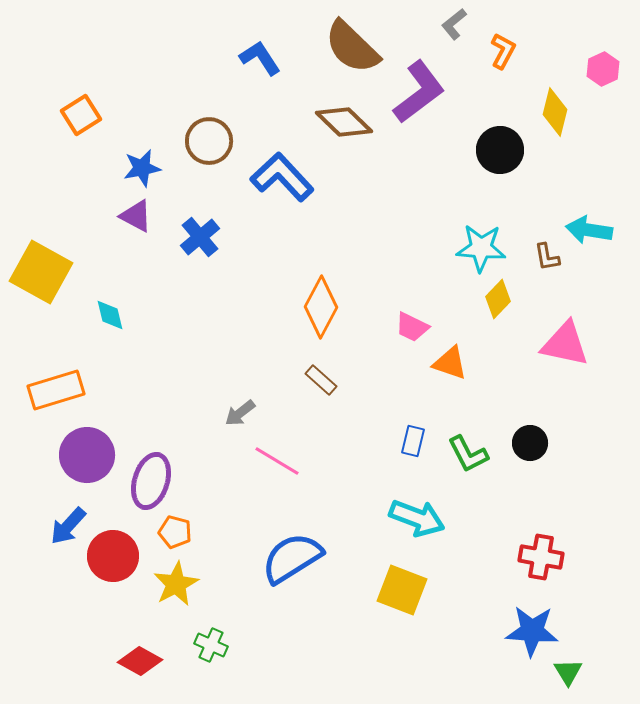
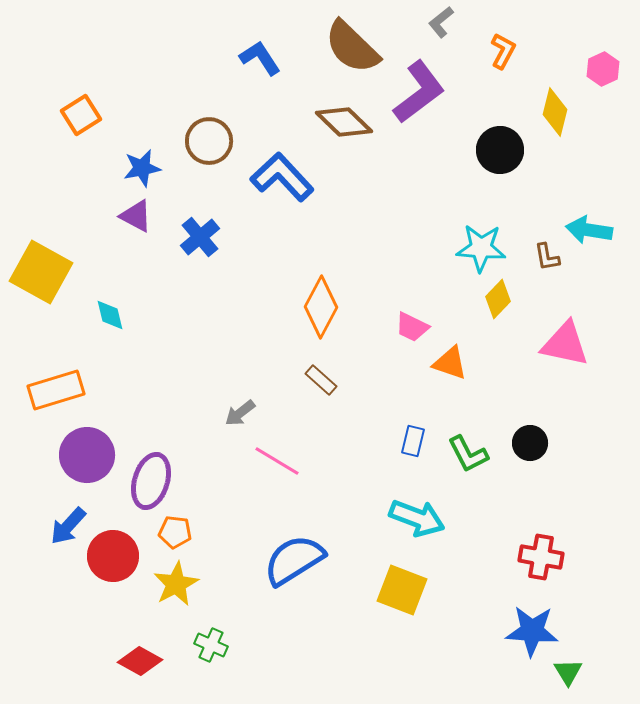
gray L-shape at (454, 24): moved 13 px left, 2 px up
orange pentagon at (175, 532): rotated 8 degrees counterclockwise
blue semicircle at (292, 558): moved 2 px right, 2 px down
